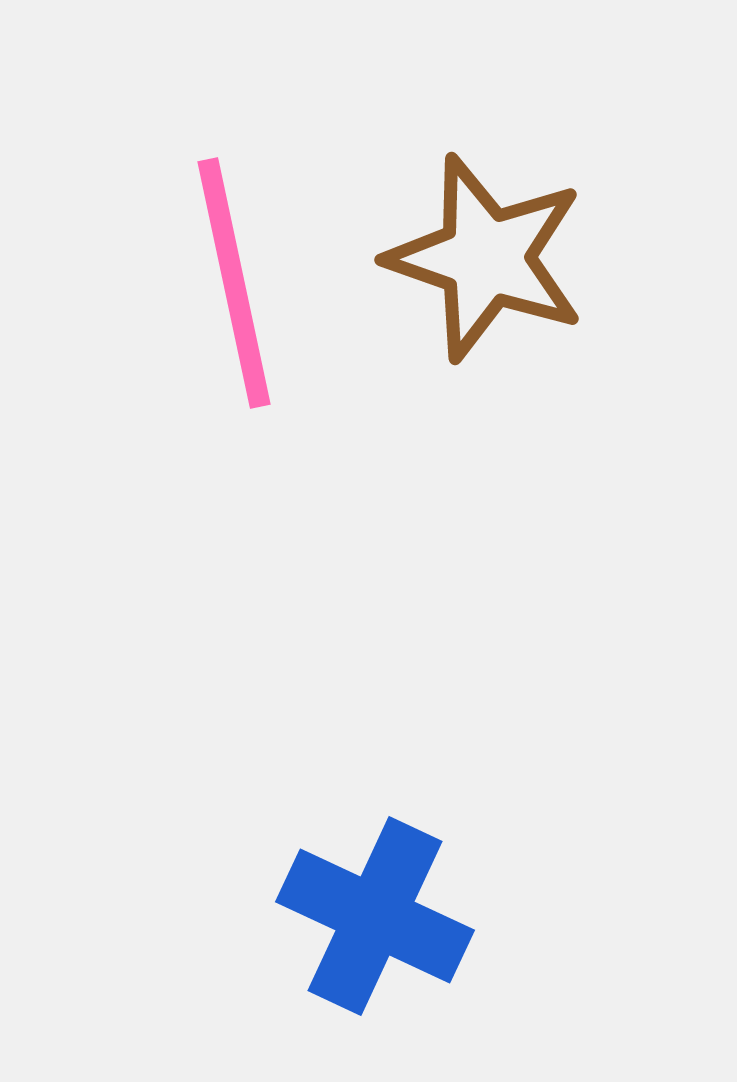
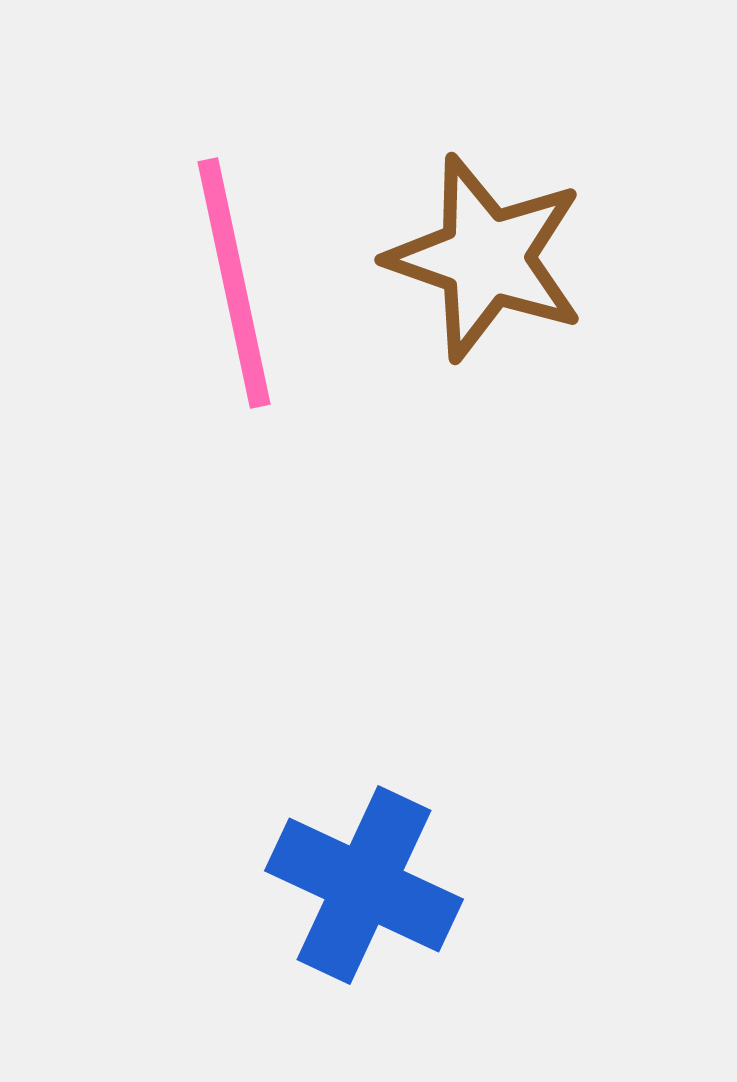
blue cross: moved 11 px left, 31 px up
